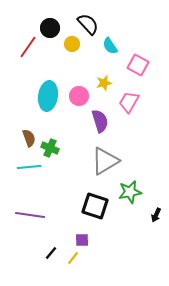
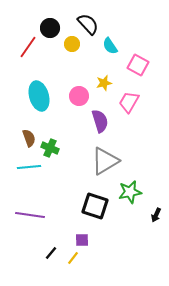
cyan ellipse: moved 9 px left; rotated 24 degrees counterclockwise
